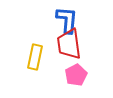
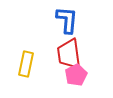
red trapezoid: moved 10 px down
yellow rectangle: moved 9 px left, 7 px down
